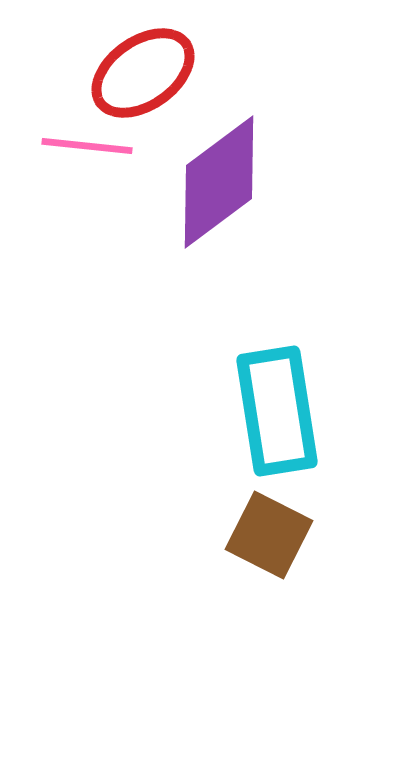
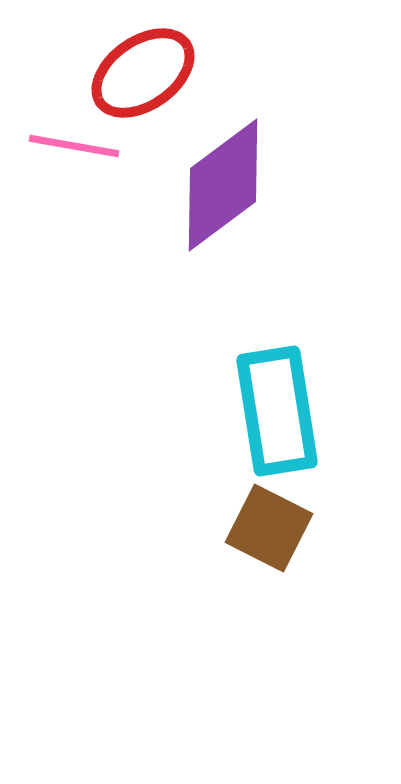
pink line: moved 13 px left; rotated 4 degrees clockwise
purple diamond: moved 4 px right, 3 px down
brown square: moved 7 px up
